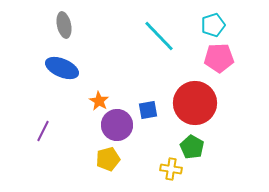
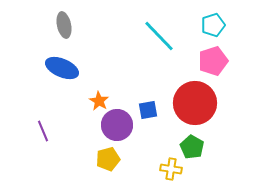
pink pentagon: moved 6 px left, 3 px down; rotated 16 degrees counterclockwise
purple line: rotated 50 degrees counterclockwise
